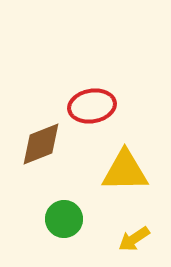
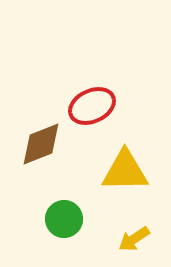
red ellipse: rotated 15 degrees counterclockwise
